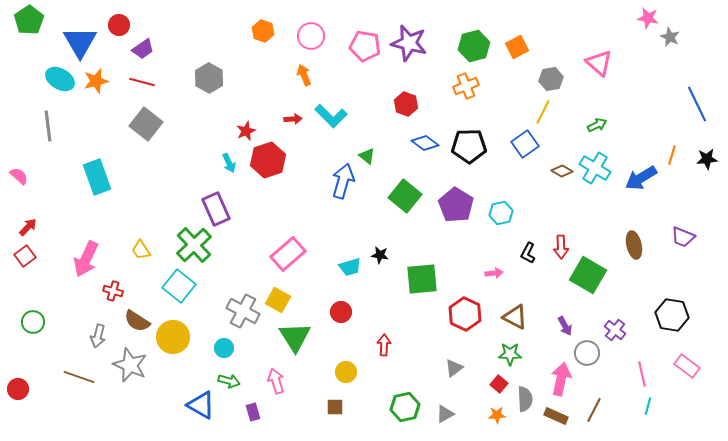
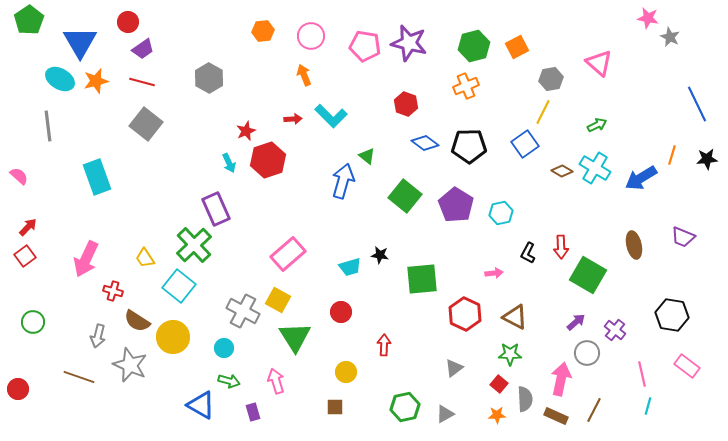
red circle at (119, 25): moved 9 px right, 3 px up
orange hexagon at (263, 31): rotated 25 degrees counterclockwise
yellow trapezoid at (141, 250): moved 4 px right, 8 px down
purple arrow at (565, 326): moved 11 px right, 4 px up; rotated 102 degrees counterclockwise
